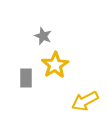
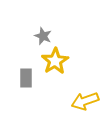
yellow star: moved 4 px up
yellow arrow: rotated 8 degrees clockwise
